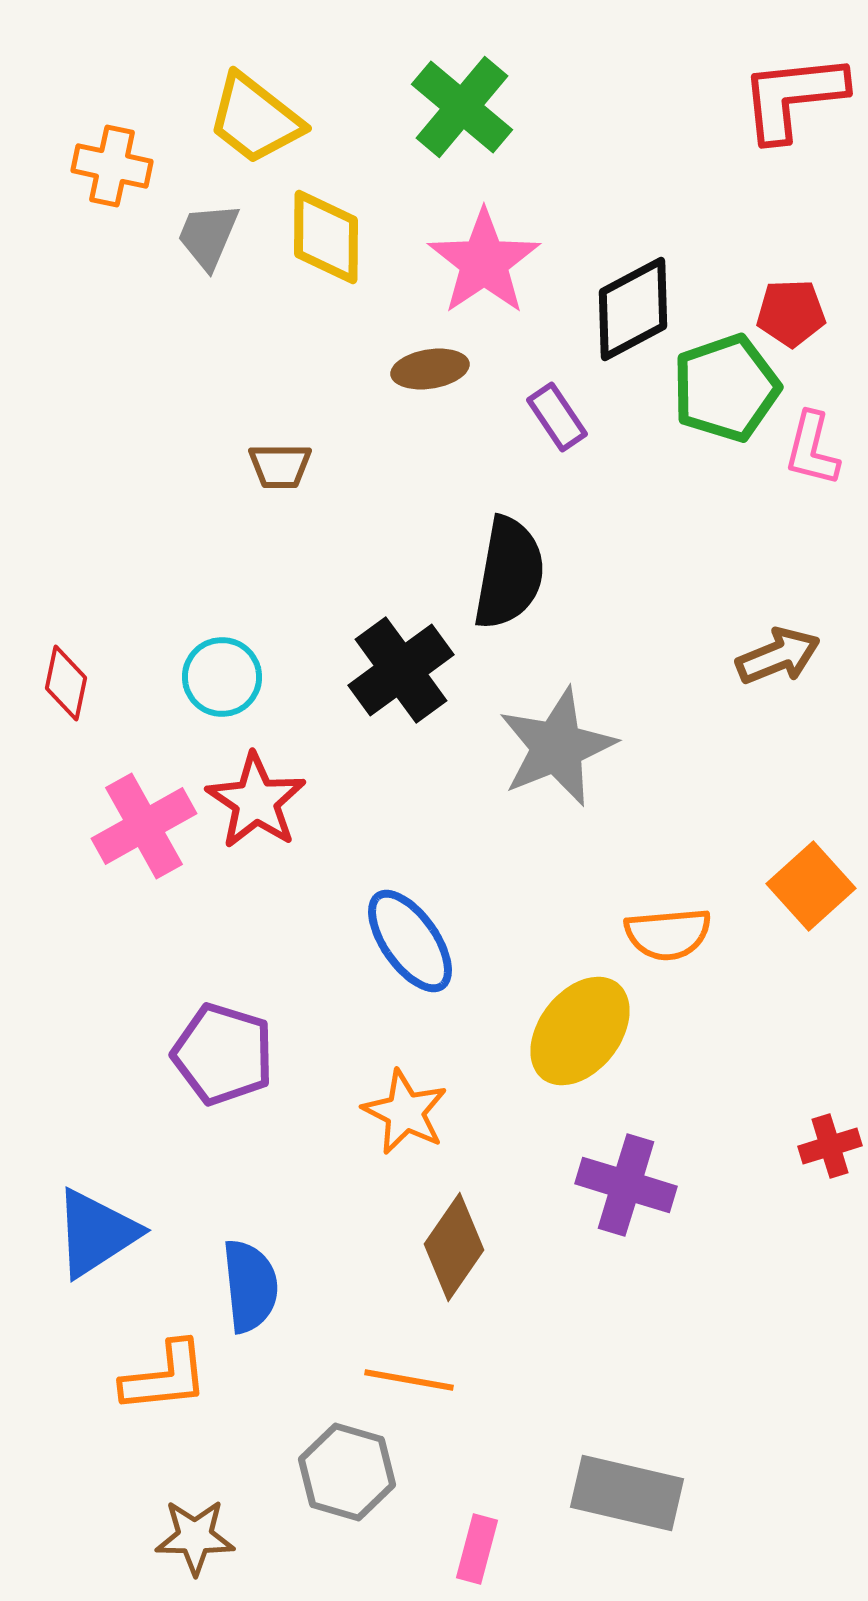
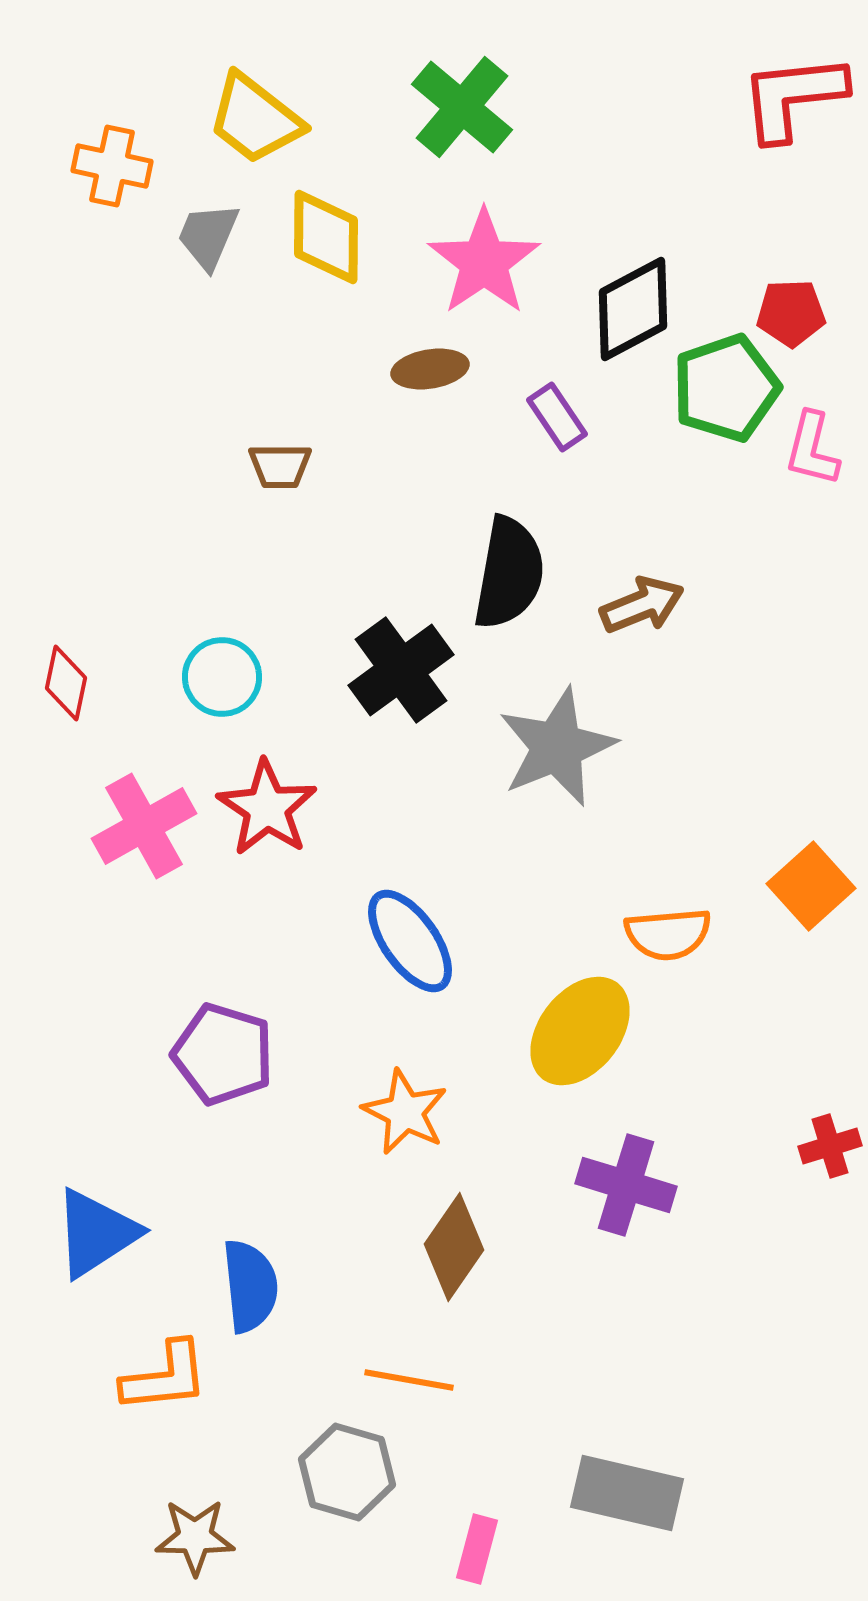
brown arrow: moved 136 px left, 51 px up
red star: moved 11 px right, 7 px down
